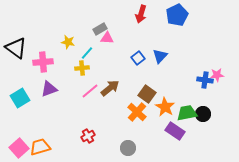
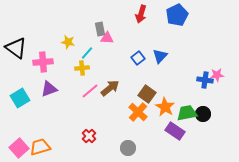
gray rectangle: rotated 72 degrees counterclockwise
orange cross: moved 1 px right
red cross: moved 1 px right; rotated 16 degrees counterclockwise
